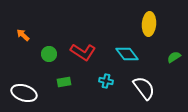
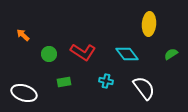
green semicircle: moved 3 px left, 3 px up
